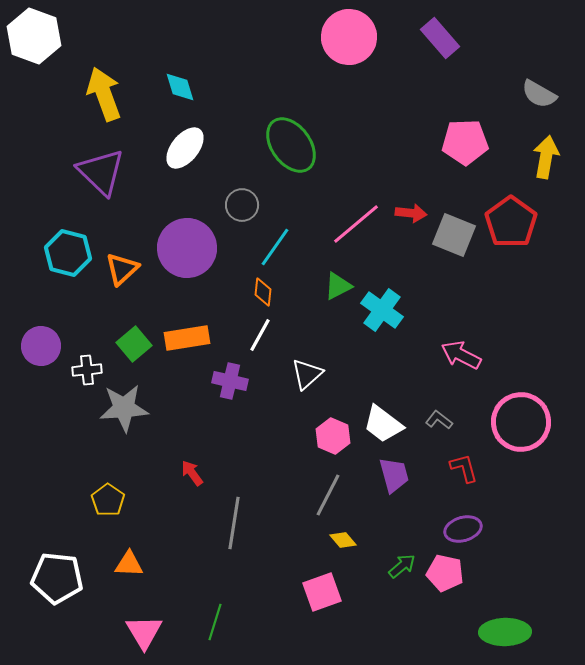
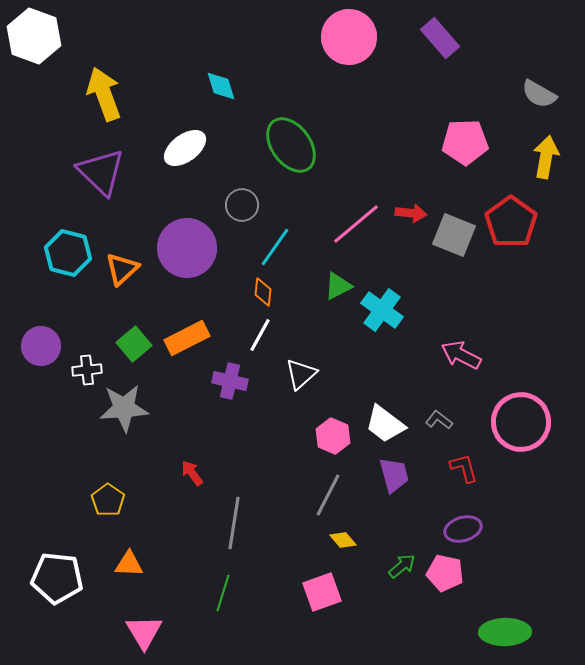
cyan diamond at (180, 87): moved 41 px right, 1 px up
white ellipse at (185, 148): rotated 15 degrees clockwise
orange rectangle at (187, 338): rotated 18 degrees counterclockwise
white triangle at (307, 374): moved 6 px left
white trapezoid at (383, 424): moved 2 px right
green line at (215, 622): moved 8 px right, 29 px up
